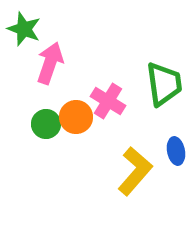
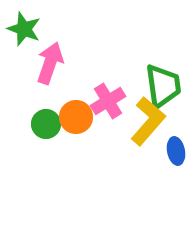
green trapezoid: moved 1 px left, 2 px down
pink cross: rotated 28 degrees clockwise
yellow L-shape: moved 13 px right, 50 px up
